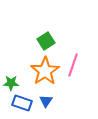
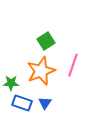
orange star: moved 4 px left; rotated 12 degrees clockwise
blue triangle: moved 1 px left, 2 px down
